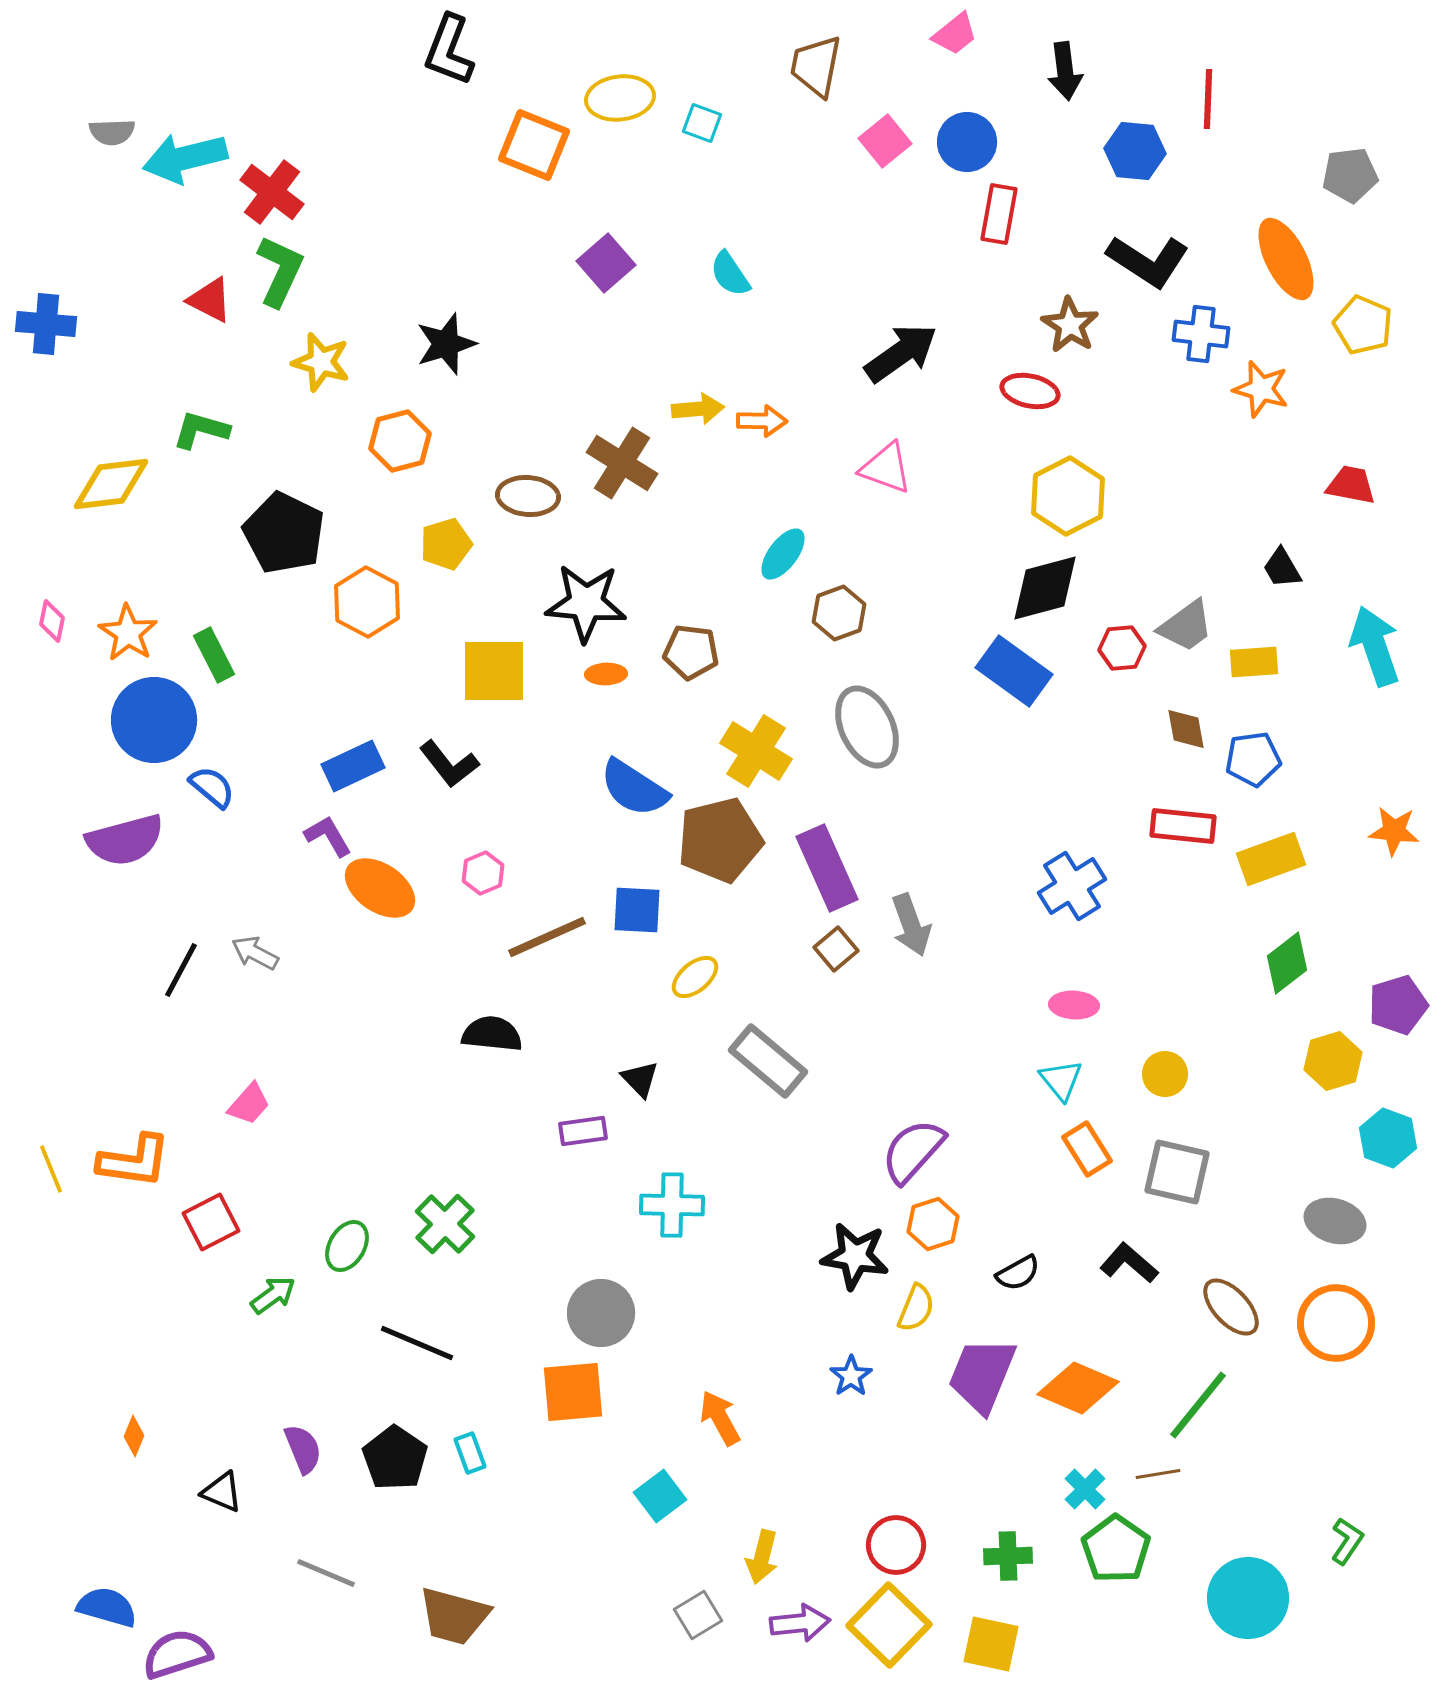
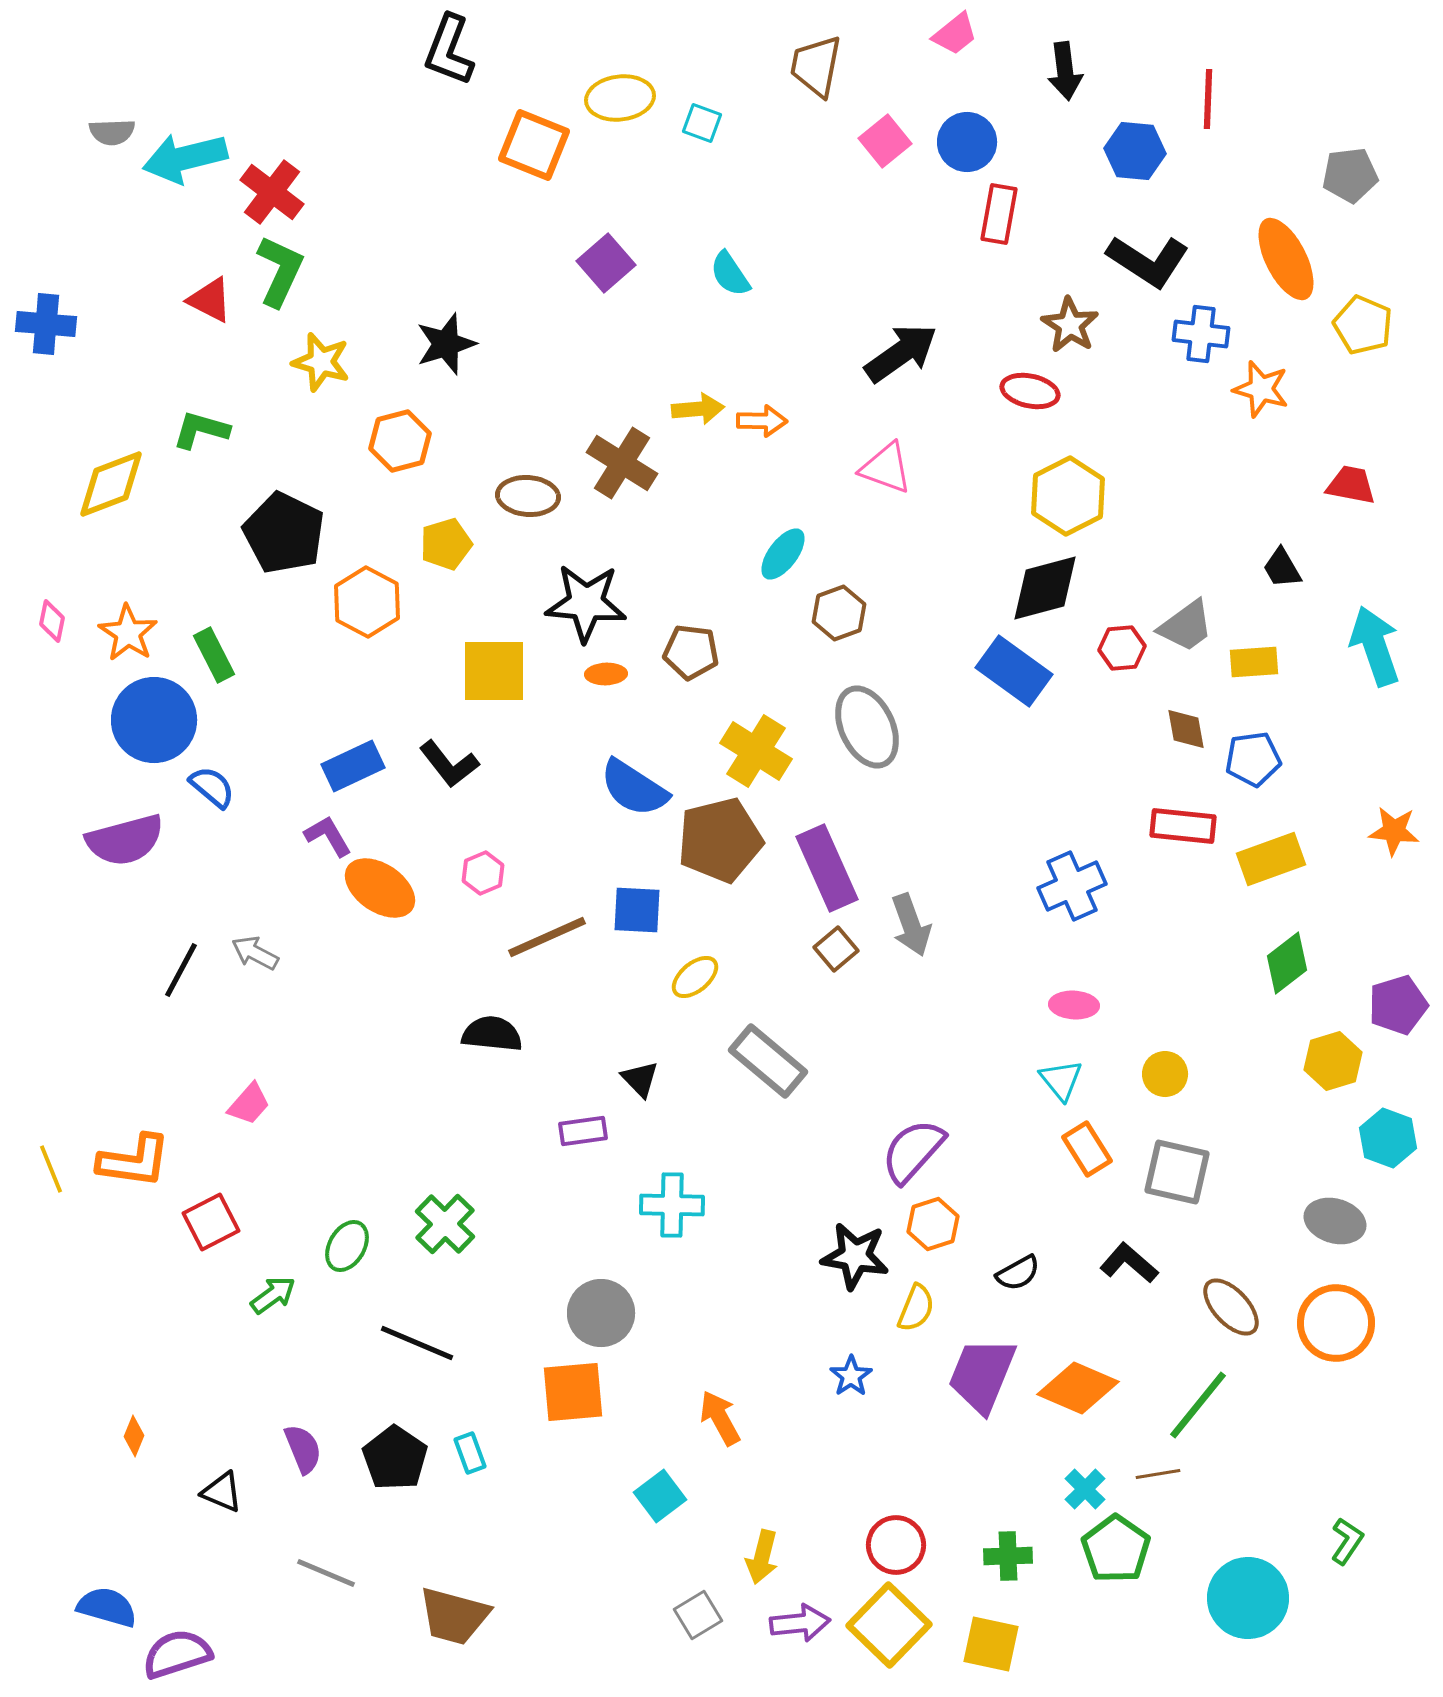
yellow diamond at (111, 484): rotated 14 degrees counterclockwise
blue cross at (1072, 886): rotated 8 degrees clockwise
